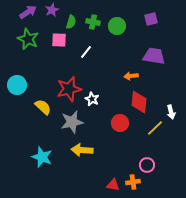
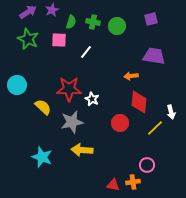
red star: rotated 15 degrees clockwise
